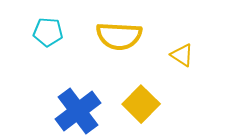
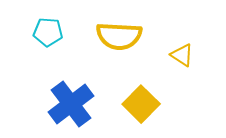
blue cross: moved 7 px left, 7 px up
